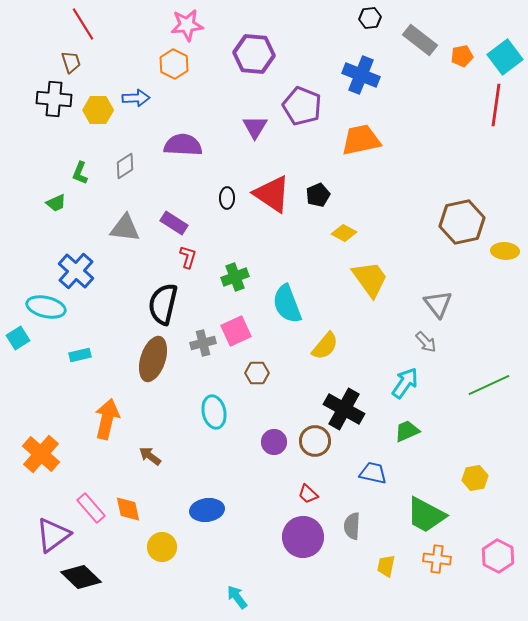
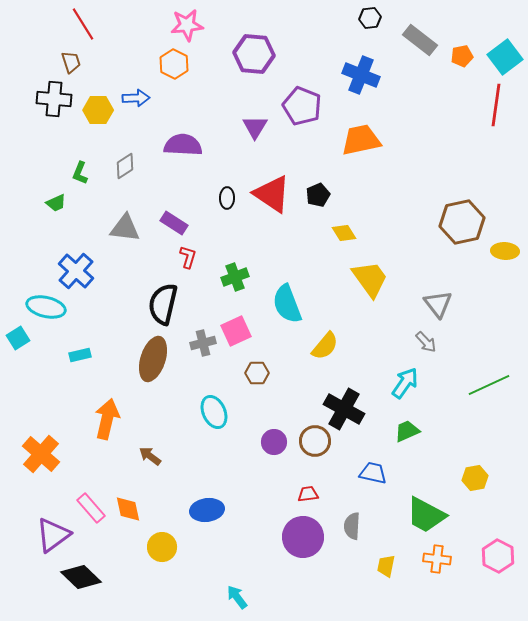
yellow diamond at (344, 233): rotated 30 degrees clockwise
cyan ellipse at (214, 412): rotated 12 degrees counterclockwise
red trapezoid at (308, 494): rotated 130 degrees clockwise
